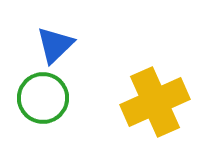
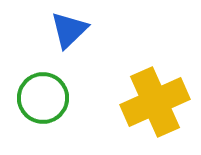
blue triangle: moved 14 px right, 15 px up
